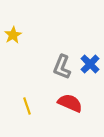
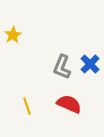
red semicircle: moved 1 px left, 1 px down
